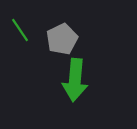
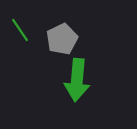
green arrow: moved 2 px right
